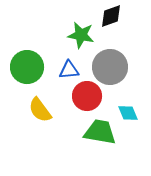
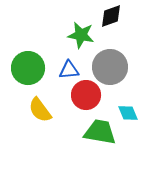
green circle: moved 1 px right, 1 px down
red circle: moved 1 px left, 1 px up
